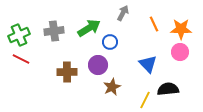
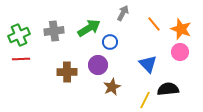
orange line: rotated 14 degrees counterclockwise
orange star: rotated 20 degrees clockwise
red line: rotated 30 degrees counterclockwise
